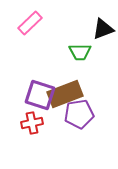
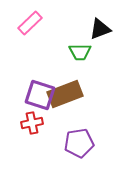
black triangle: moved 3 px left
purple pentagon: moved 29 px down
